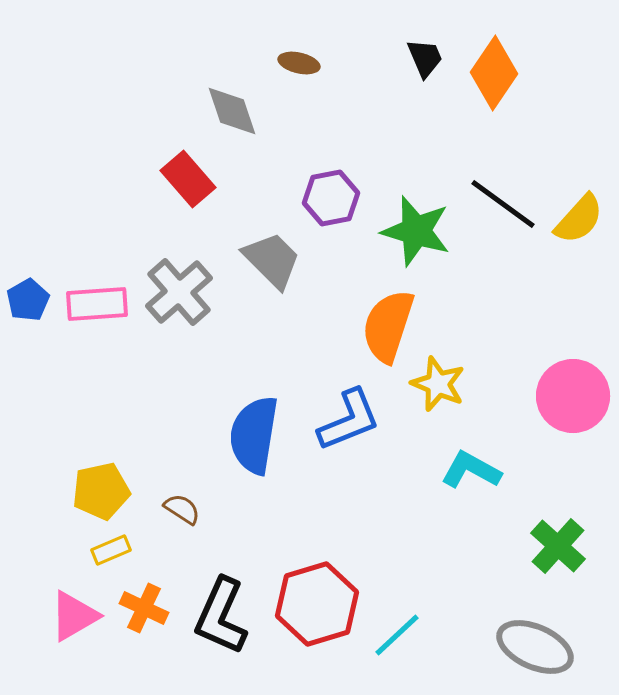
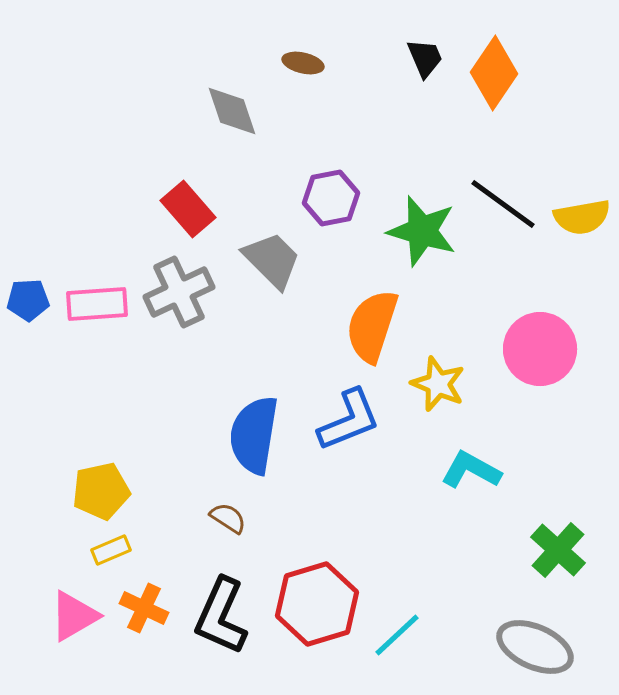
brown ellipse: moved 4 px right
red rectangle: moved 30 px down
yellow semicircle: moved 3 px right, 2 px up; rotated 38 degrees clockwise
green star: moved 6 px right
gray cross: rotated 16 degrees clockwise
blue pentagon: rotated 27 degrees clockwise
orange semicircle: moved 16 px left
pink circle: moved 33 px left, 47 px up
brown semicircle: moved 46 px right, 9 px down
green cross: moved 4 px down
